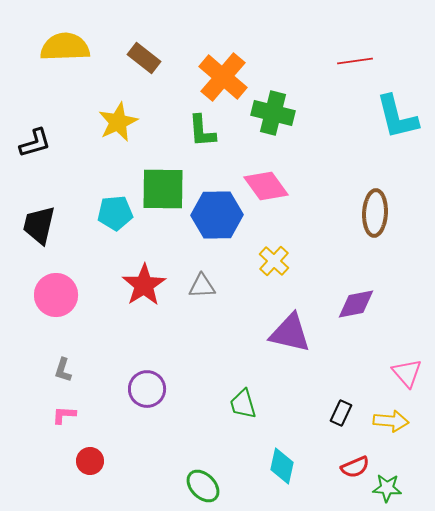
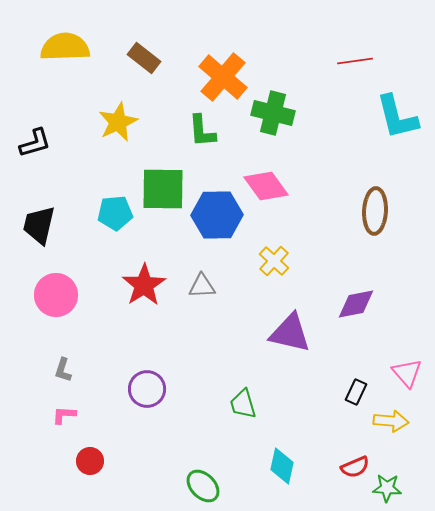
brown ellipse: moved 2 px up
black rectangle: moved 15 px right, 21 px up
